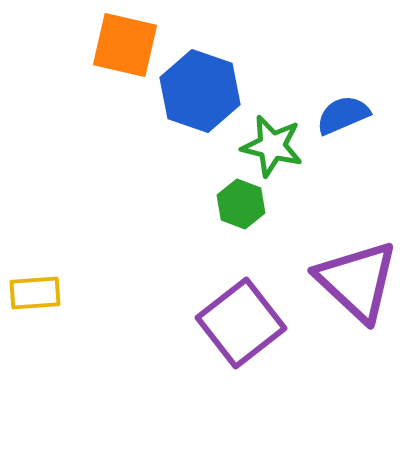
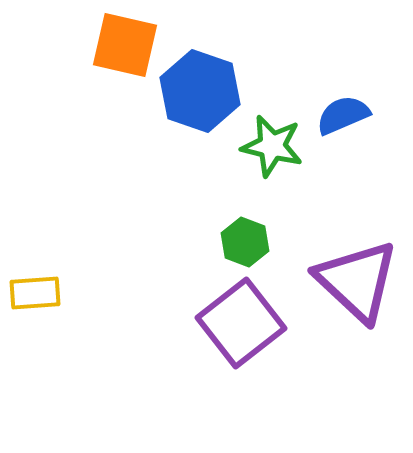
green hexagon: moved 4 px right, 38 px down
